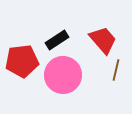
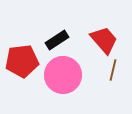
red trapezoid: moved 1 px right
brown line: moved 3 px left
